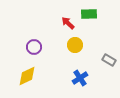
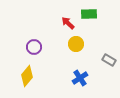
yellow circle: moved 1 px right, 1 px up
yellow diamond: rotated 25 degrees counterclockwise
